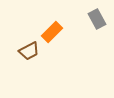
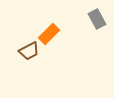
orange rectangle: moved 3 px left, 2 px down
